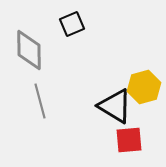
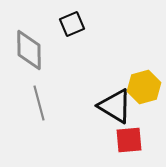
gray line: moved 1 px left, 2 px down
